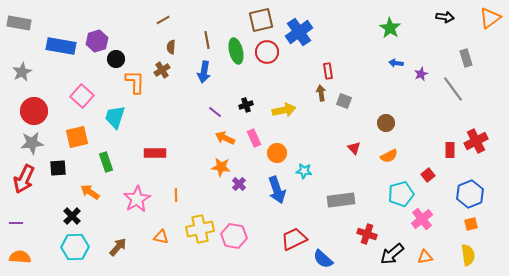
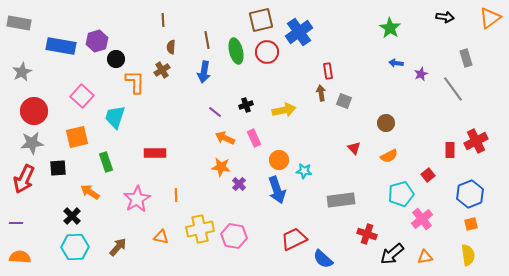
brown line at (163, 20): rotated 64 degrees counterclockwise
orange circle at (277, 153): moved 2 px right, 7 px down
